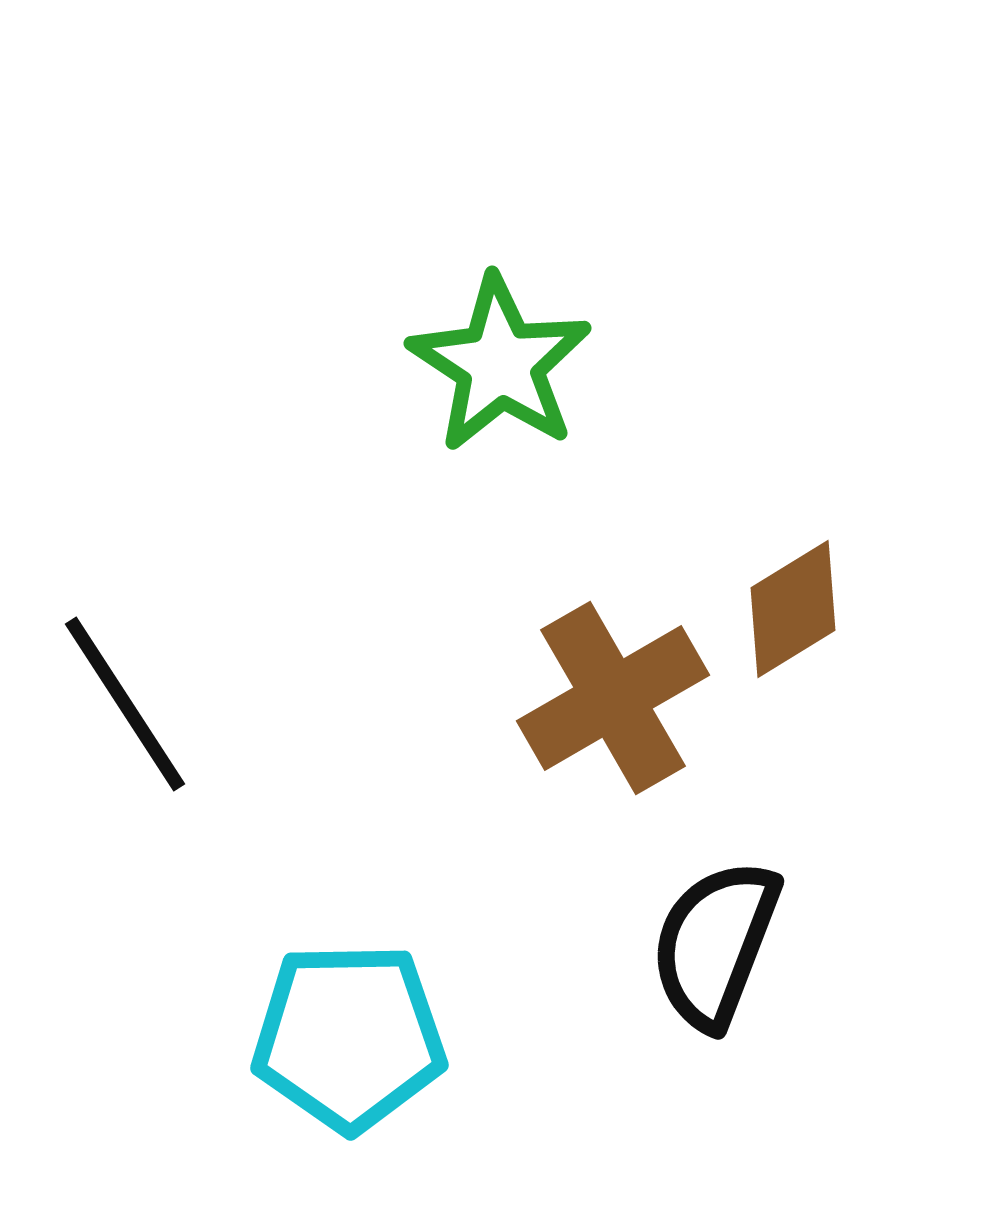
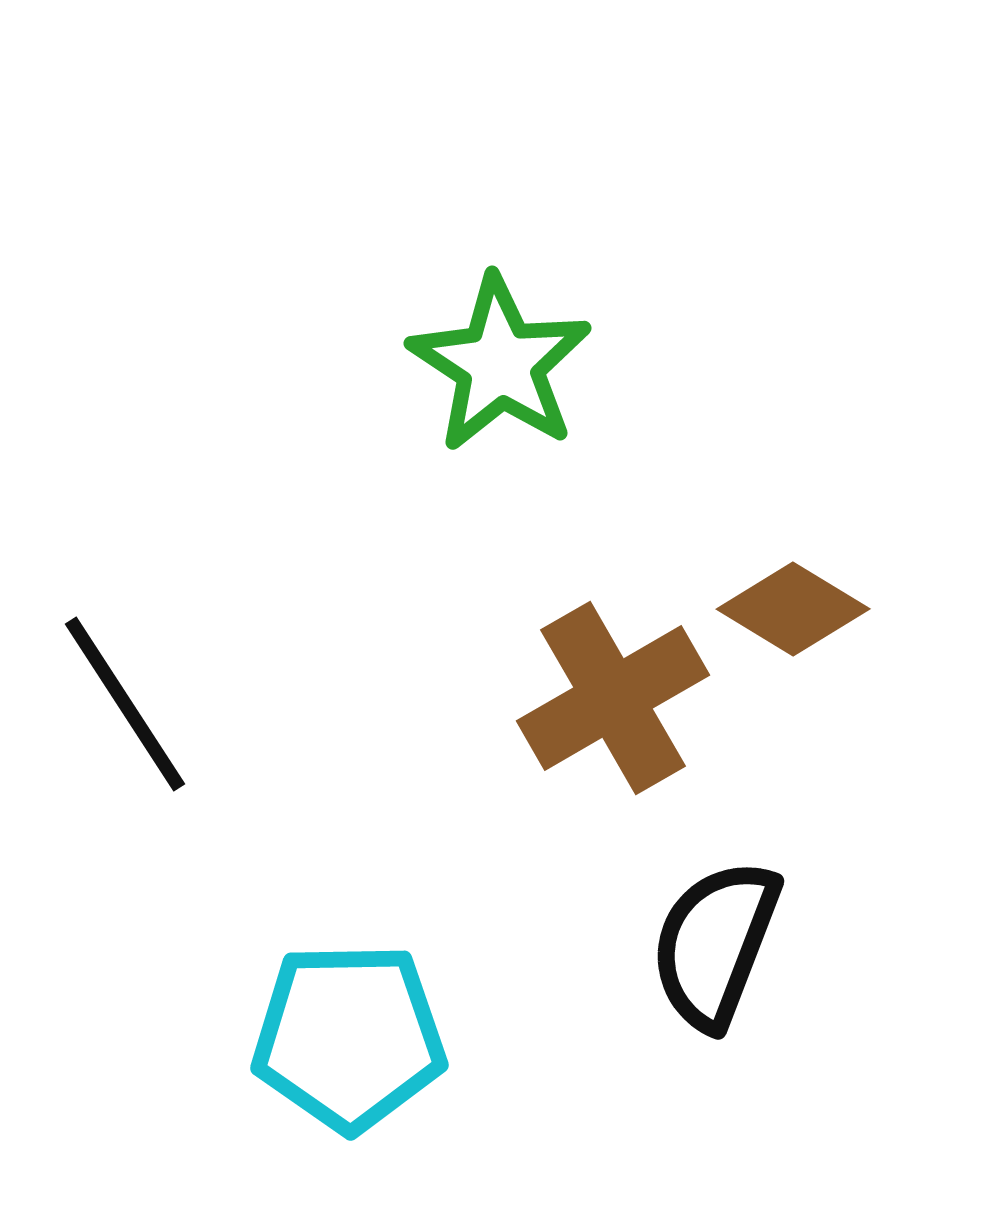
brown diamond: rotated 63 degrees clockwise
